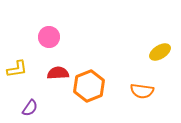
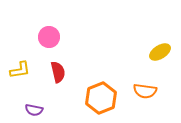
yellow L-shape: moved 3 px right, 1 px down
red semicircle: moved 1 px up; rotated 80 degrees clockwise
orange hexagon: moved 12 px right, 12 px down
orange semicircle: moved 3 px right
purple semicircle: moved 4 px right, 2 px down; rotated 66 degrees clockwise
